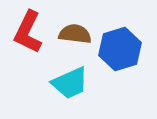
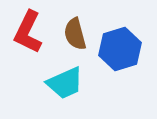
brown semicircle: rotated 112 degrees counterclockwise
cyan trapezoid: moved 5 px left
